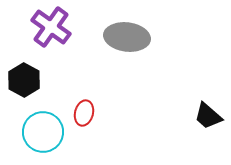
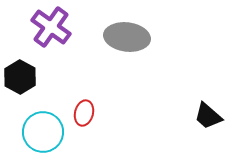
black hexagon: moved 4 px left, 3 px up
